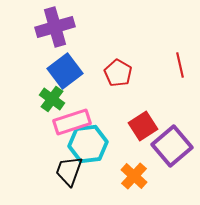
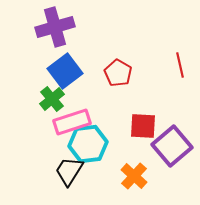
green cross: rotated 15 degrees clockwise
red square: rotated 36 degrees clockwise
black trapezoid: rotated 12 degrees clockwise
